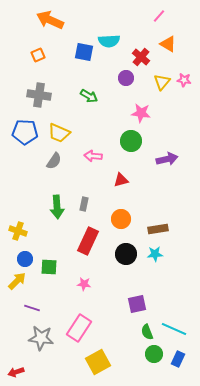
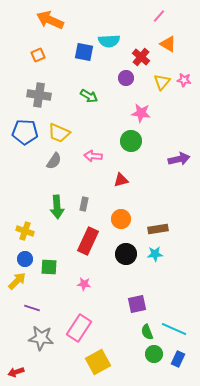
purple arrow at (167, 159): moved 12 px right
yellow cross at (18, 231): moved 7 px right
